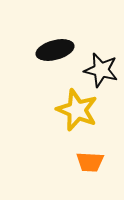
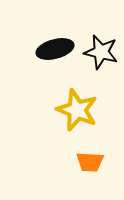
black ellipse: moved 1 px up
black star: moved 18 px up
